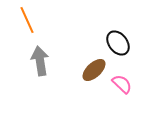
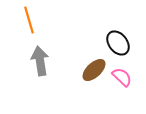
orange line: moved 2 px right; rotated 8 degrees clockwise
pink semicircle: moved 7 px up
